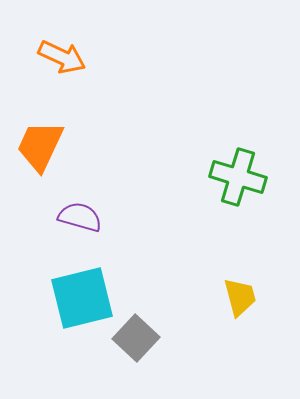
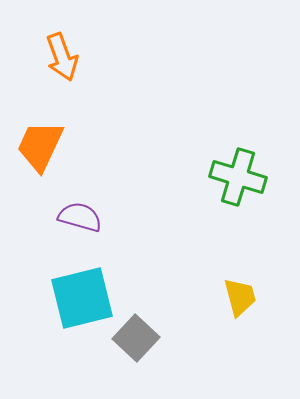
orange arrow: rotated 45 degrees clockwise
